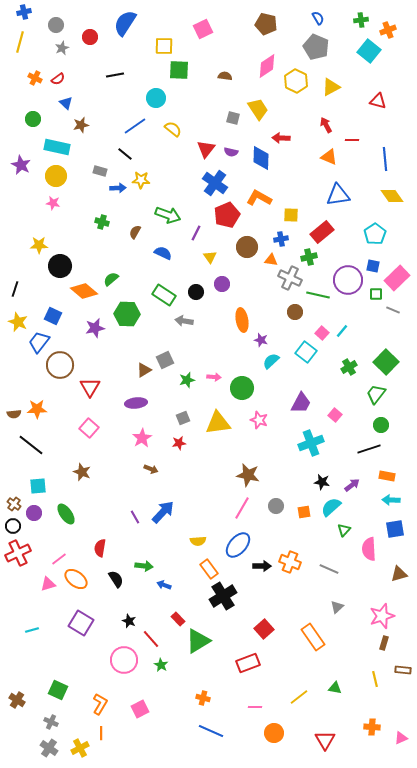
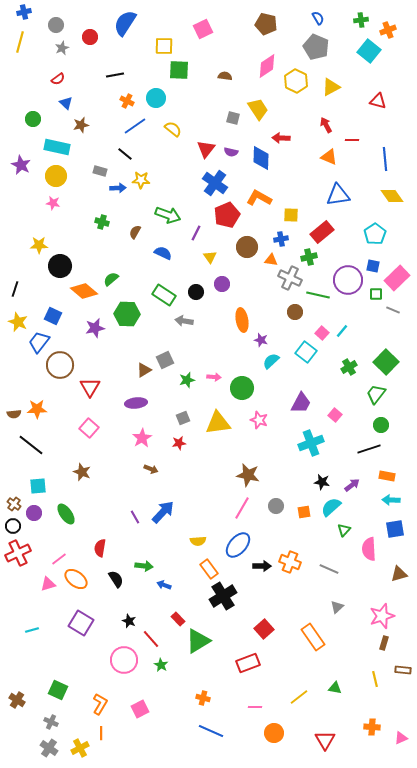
orange cross at (35, 78): moved 92 px right, 23 px down
